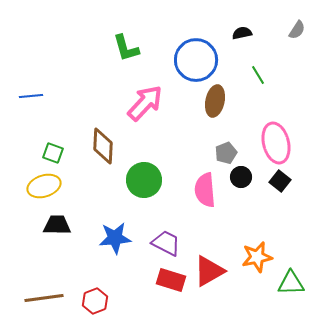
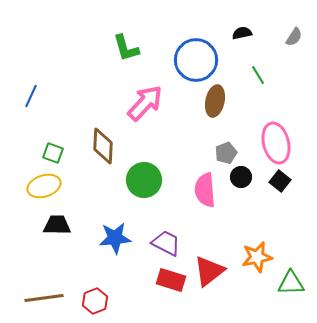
gray semicircle: moved 3 px left, 7 px down
blue line: rotated 60 degrees counterclockwise
red triangle: rotated 8 degrees counterclockwise
